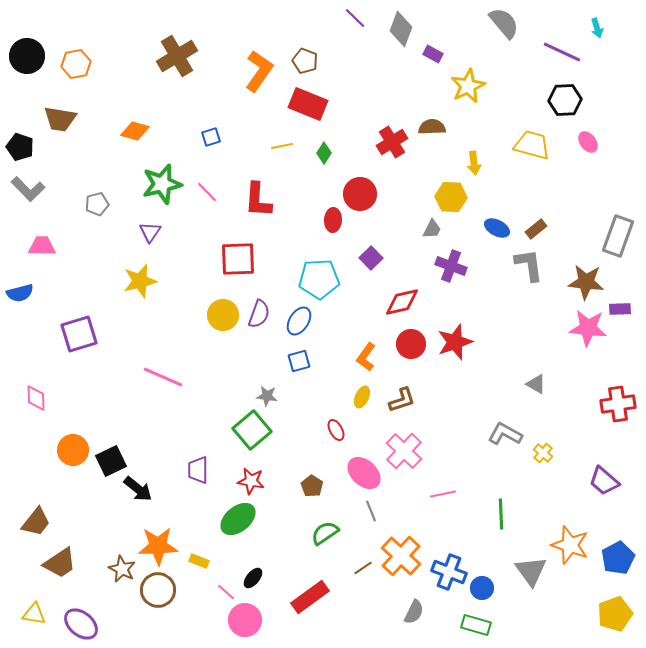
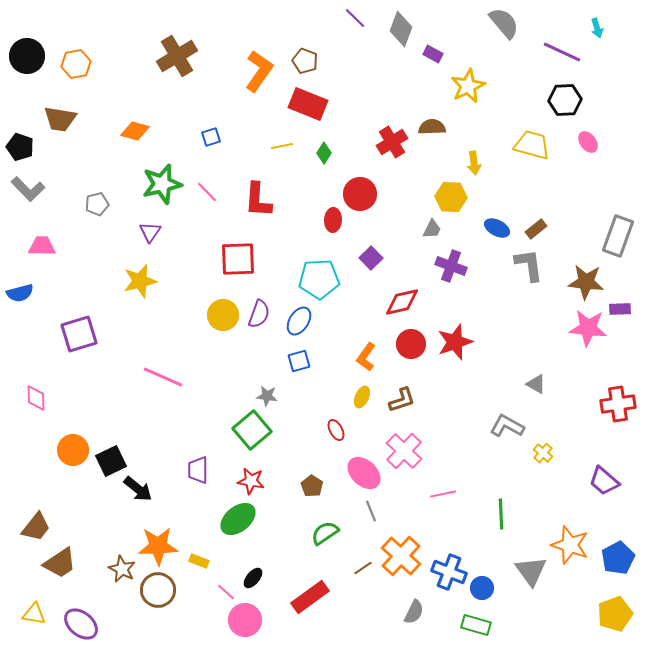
gray L-shape at (505, 434): moved 2 px right, 8 px up
brown trapezoid at (36, 522): moved 5 px down
